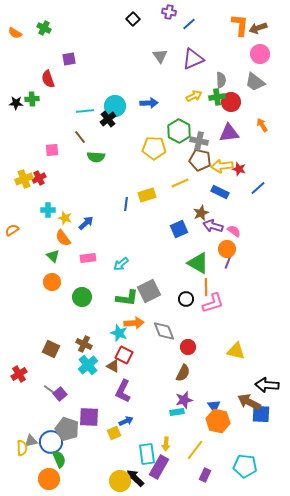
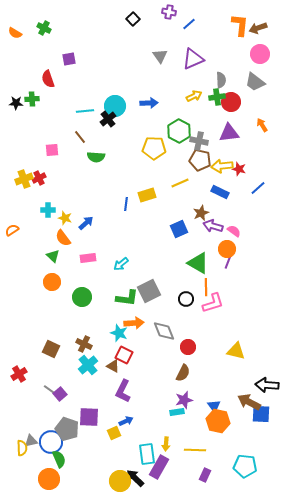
yellow line at (195, 450): rotated 55 degrees clockwise
